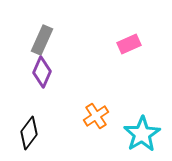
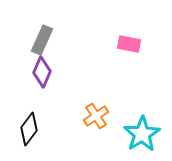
pink rectangle: rotated 35 degrees clockwise
black diamond: moved 4 px up
